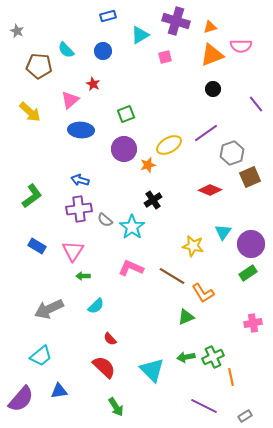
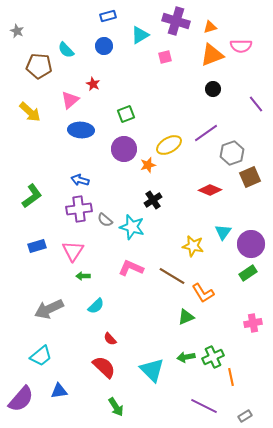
blue circle at (103, 51): moved 1 px right, 5 px up
cyan star at (132, 227): rotated 20 degrees counterclockwise
blue rectangle at (37, 246): rotated 48 degrees counterclockwise
